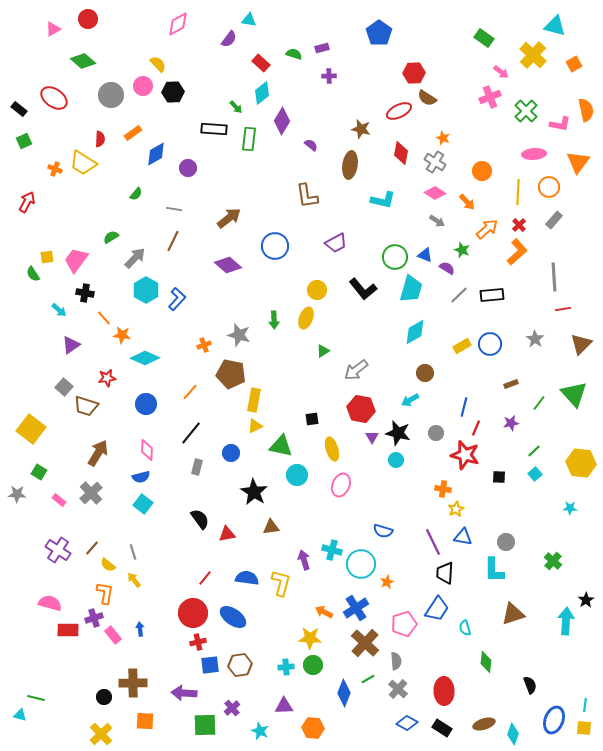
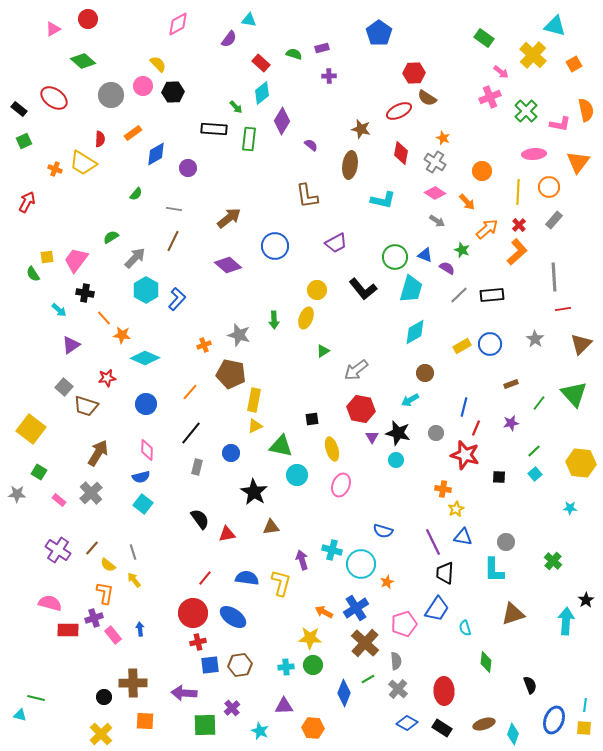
purple arrow at (304, 560): moved 2 px left
